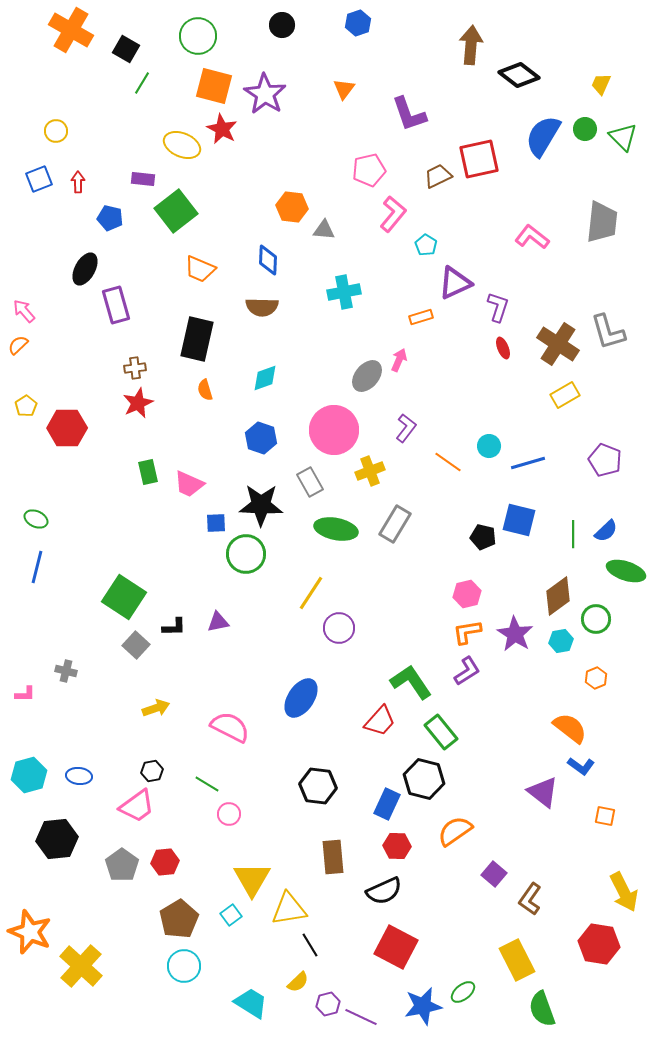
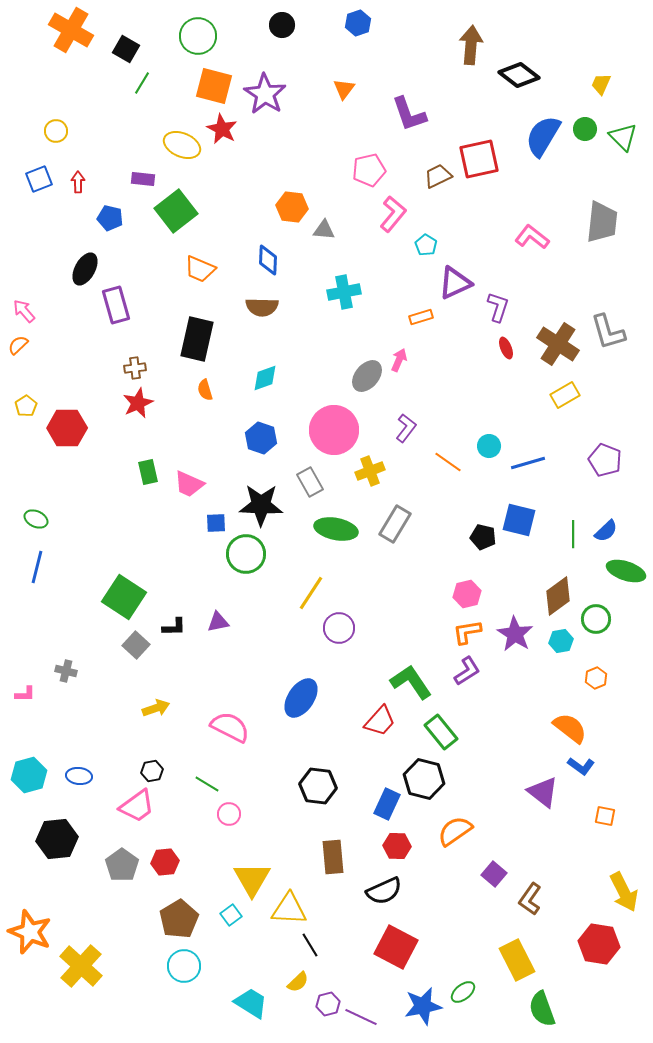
red ellipse at (503, 348): moved 3 px right
yellow triangle at (289, 909): rotated 12 degrees clockwise
